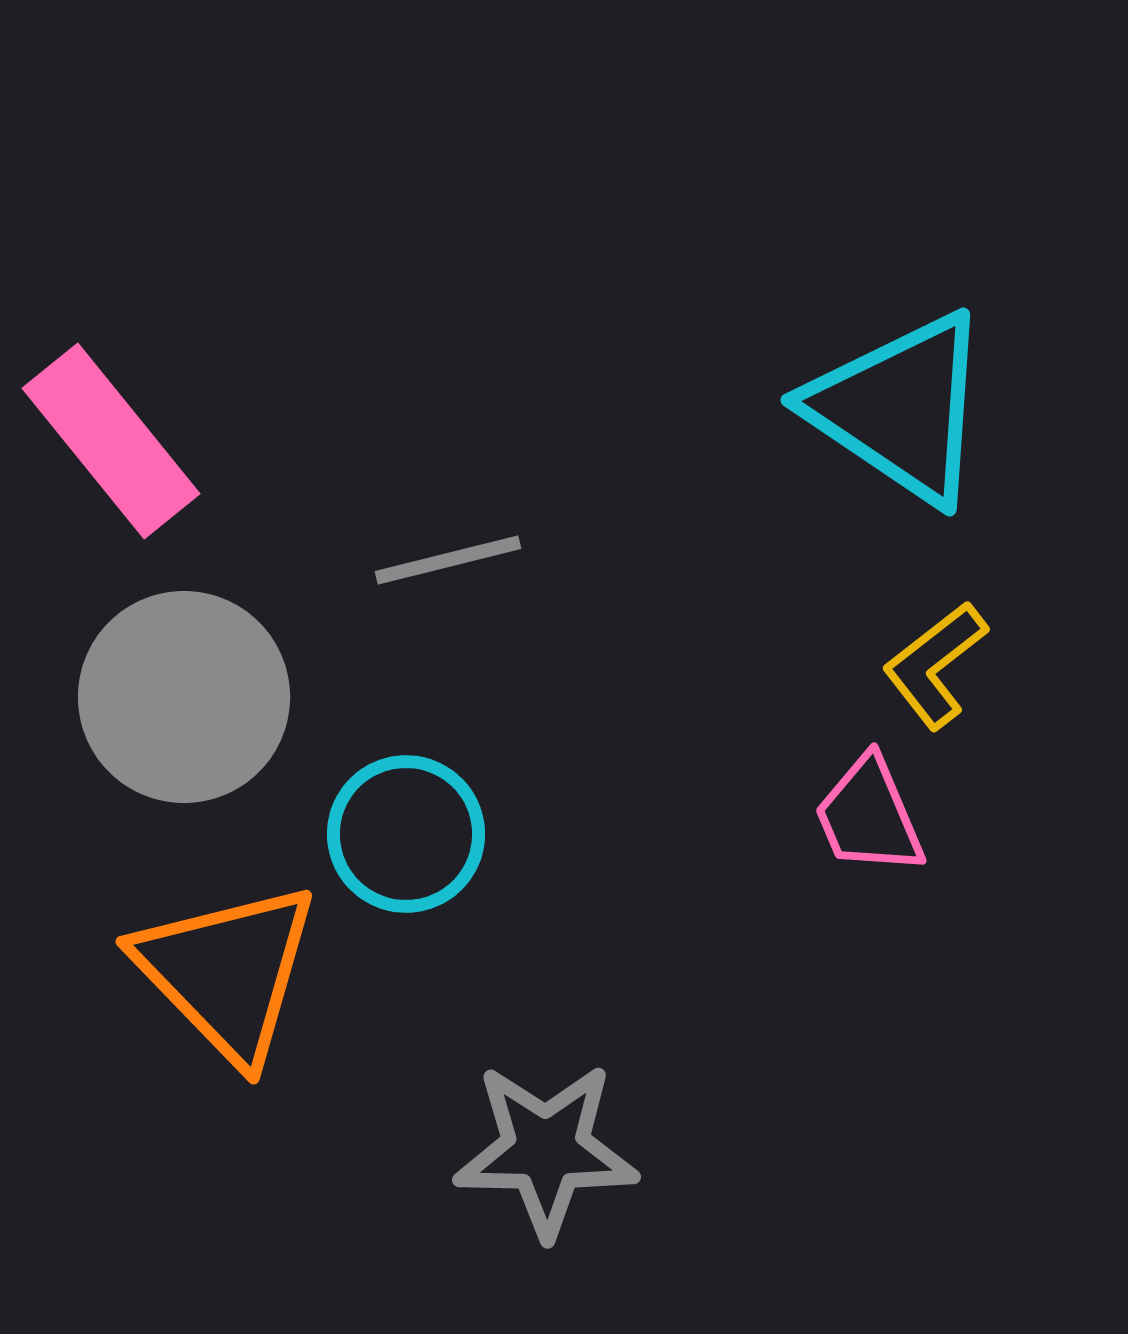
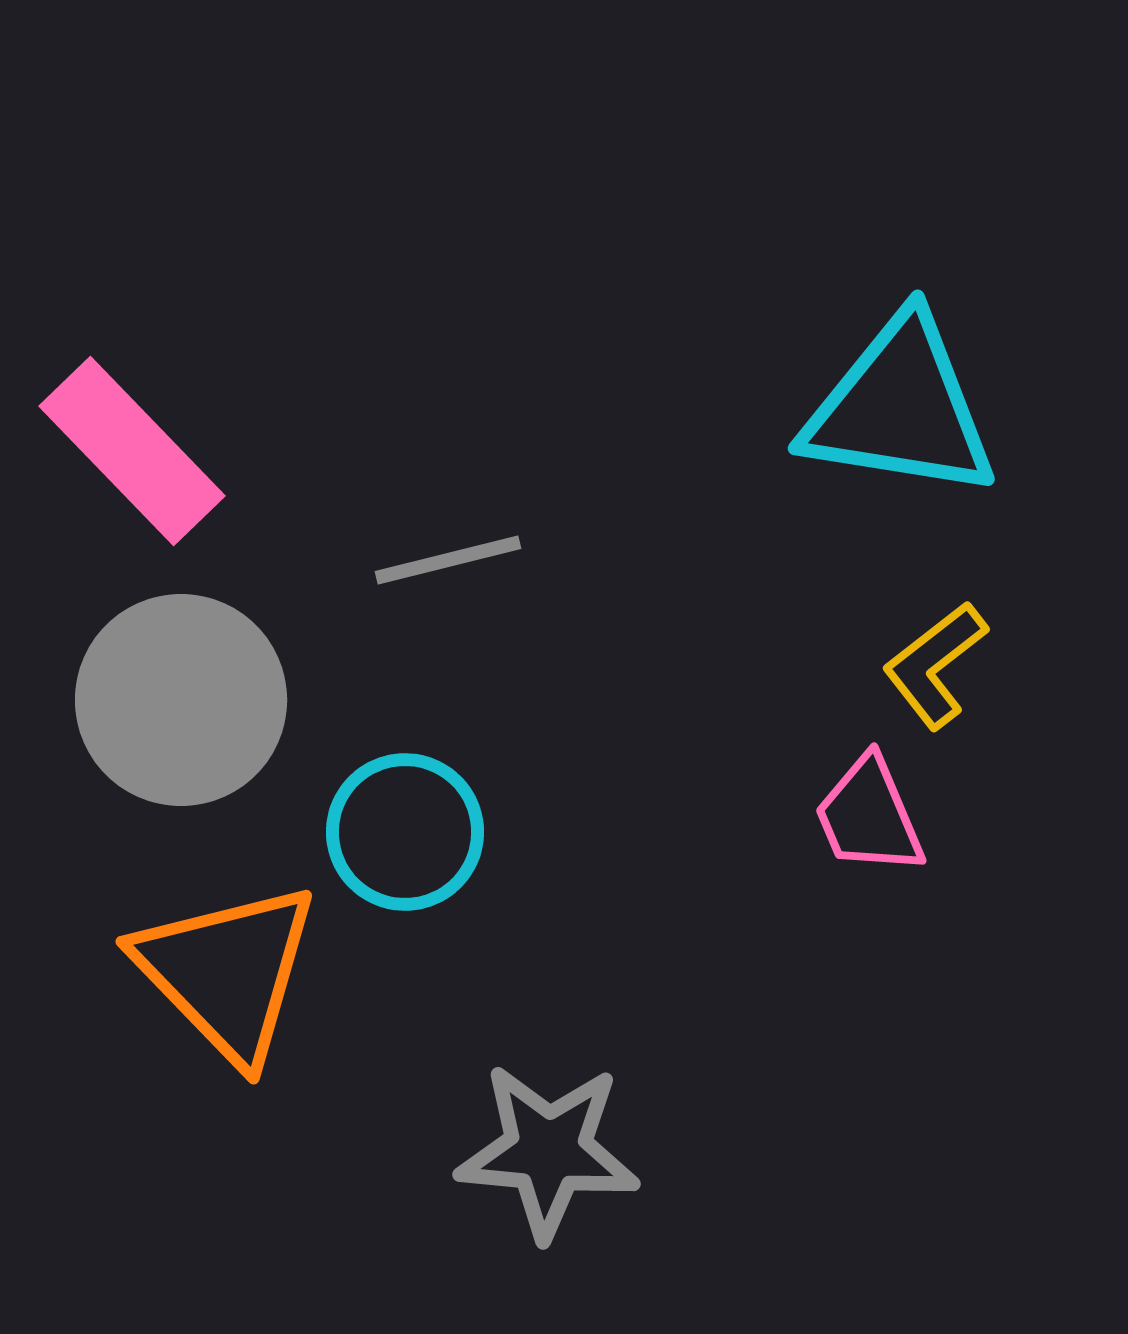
cyan triangle: rotated 25 degrees counterclockwise
pink rectangle: moved 21 px right, 10 px down; rotated 5 degrees counterclockwise
gray circle: moved 3 px left, 3 px down
cyan circle: moved 1 px left, 2 px up
gray star: moved 2 px right, 1 px down; rotated 4 degrees clockwise
